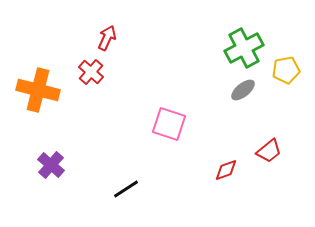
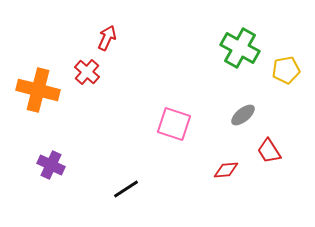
green cross: moved 4 px left; rotated 33 degrees counterclockwise
red cross: moved 4 px left
gray ellipse: moved 25 px down
pink square: moved 5 px right
red trapezoid: rotated 96 degrees clockwise
purple cross: rotated 16 degrees counterclockwise
red diamond: rotated 15 degrees clockwise
